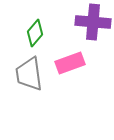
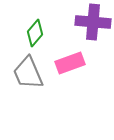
gray trapezoid: moved 1 px left, 1 px up; rotated 15 degrees counterclockwise
